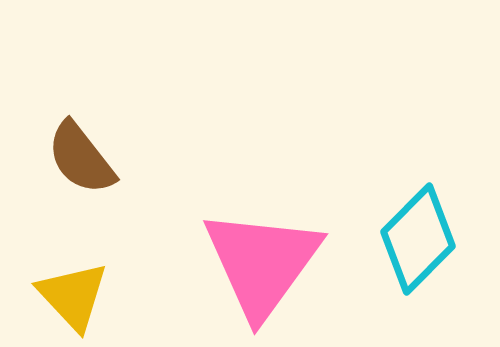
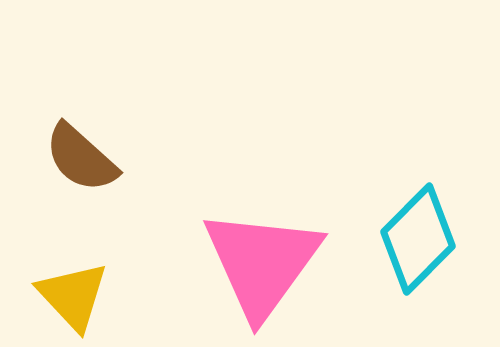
brown semicircle: rotated 10 degrees counterclockwise
